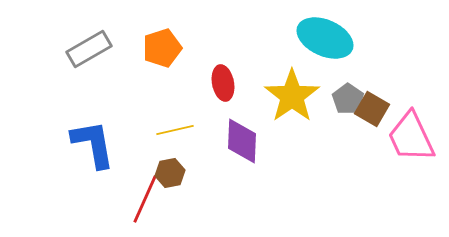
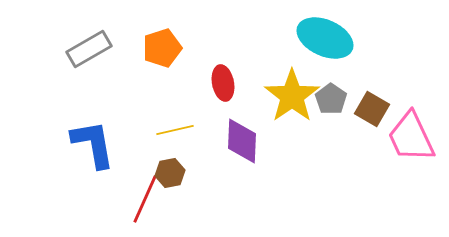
gray pentagon: moved 17 px left
